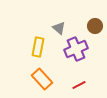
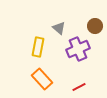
purple cross: moved 2 px right
red line: moved 2 px down
